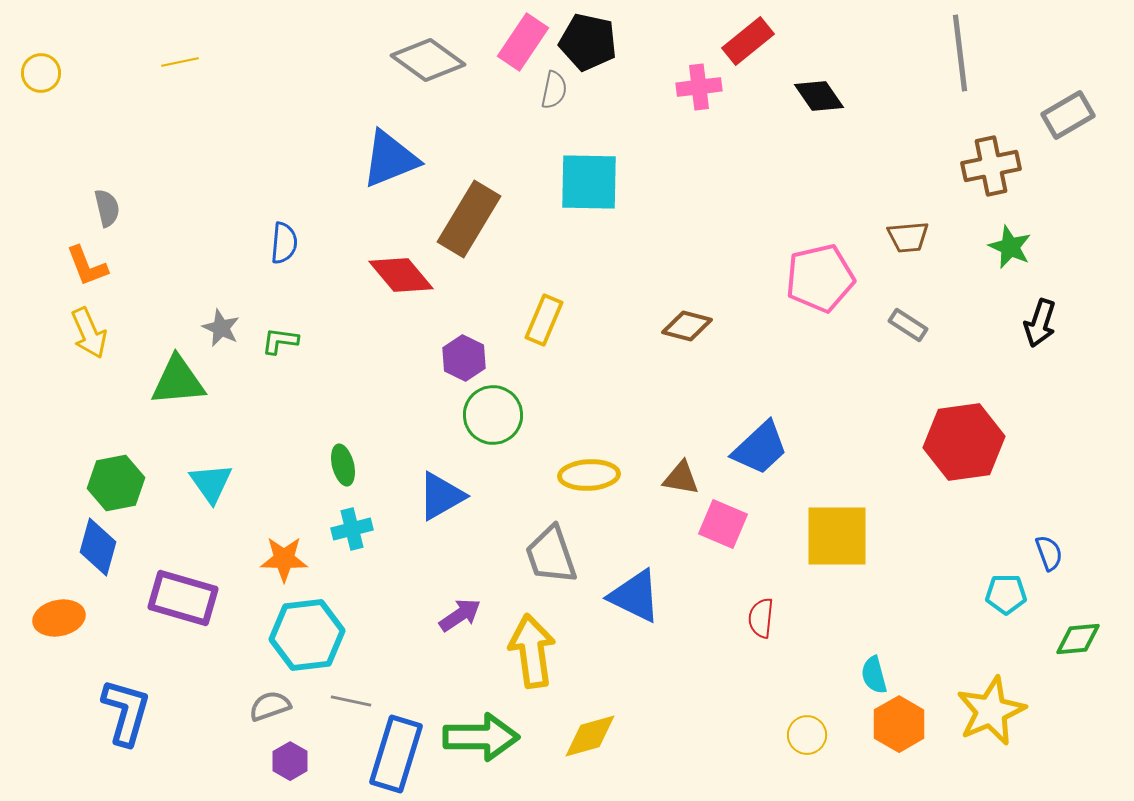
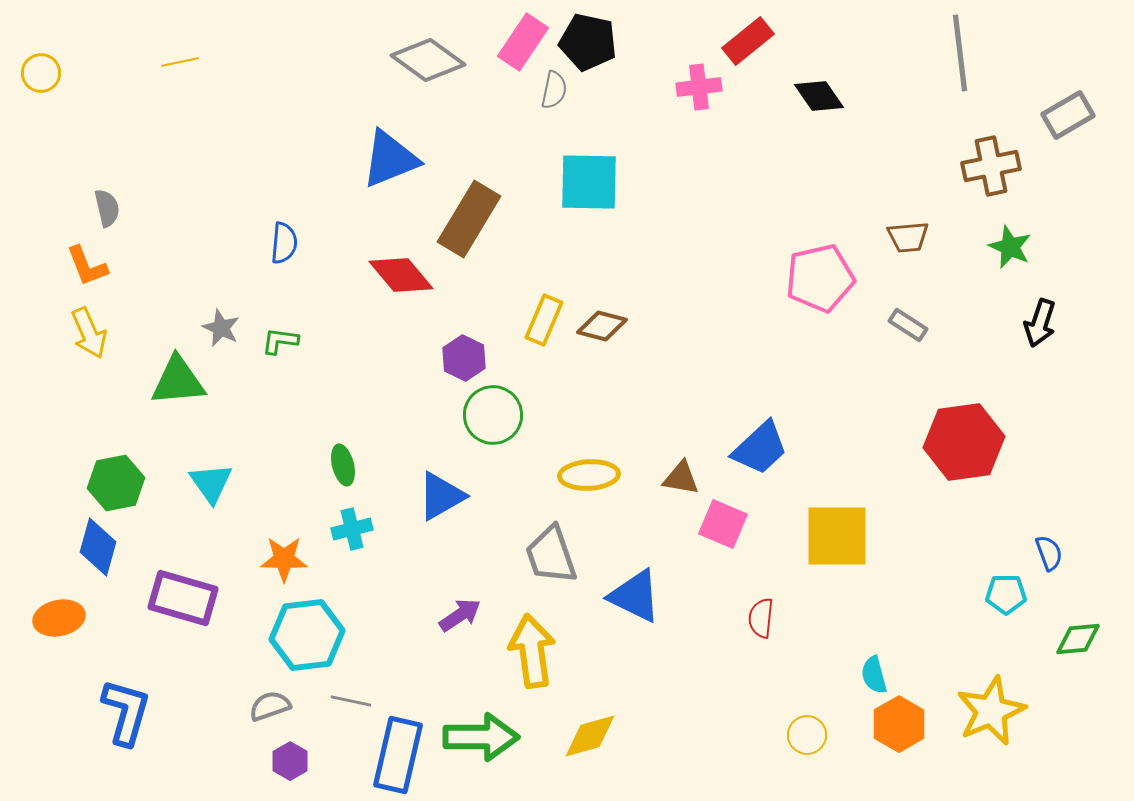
brown diamond at (687, 326): moved 85 px left
blue rectangle at (396, 754): moved 2 px right, 1 px down; rotated 4 degrees counterclockwise
